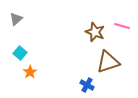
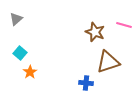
pink line: moved 2 px right, 1 px up
blue cross: moved 1 px left, 2 px up; rotated 24 degrees counterclockwise
